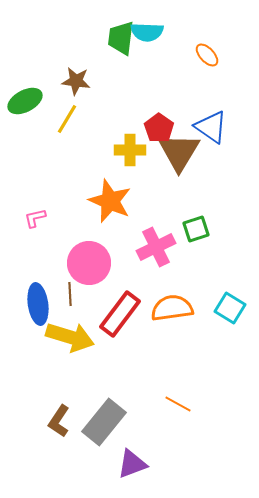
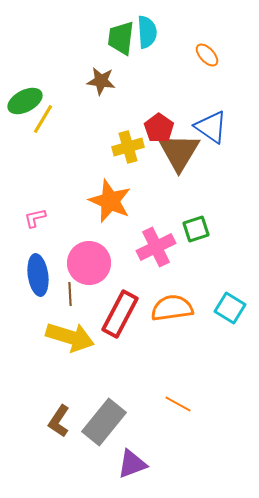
cyan semicircle: rotated 96 degrees counterclockwise
brown star: moved 25 px right
yellow line: moved 24 px left
yellow cross: moved 2 px left, 3 px up; rotated 16 degrees counterclockwise
blue ellipse: moved 29 px up
red rectangle: rotated 9 degrees counterclockwise
